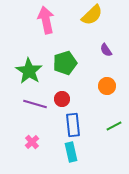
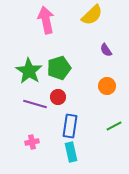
green pentagon: moved 6 px left, 5 px down
red circle: moved 4 px left, 2 px up
blue rectangle: moved 3 px left, 1 px down; rotated 15 degrees clockwise
pink cross: rotated 32 degrees clockwise
